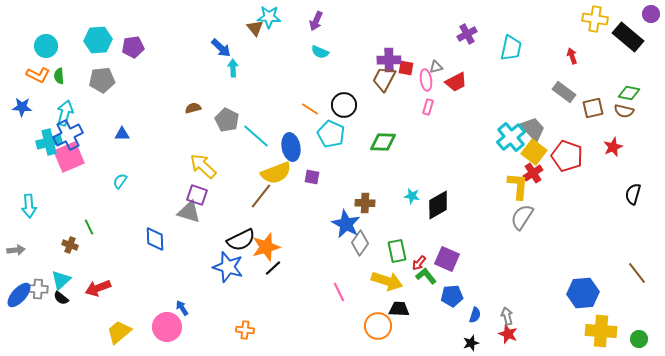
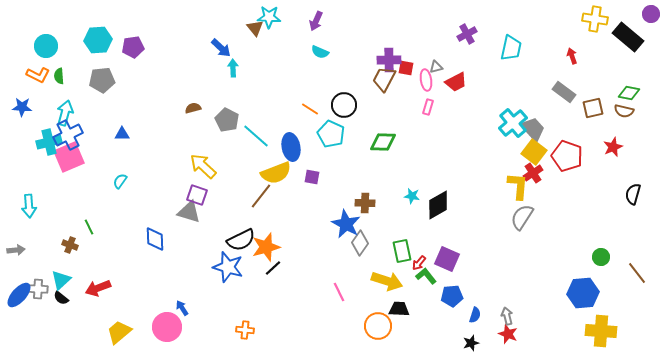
cyan cross at (511, 137): moved 2 px right, 14 px up
green rectangle at (397, 251): moved 5 px right
green circle at (639, 339): moved 38 px left, 82 px up
